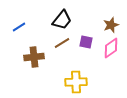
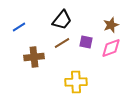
pink diamond: rotated 15 degrees clockwise
